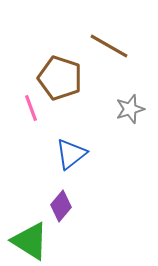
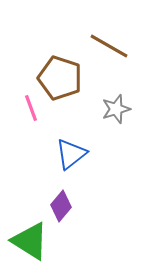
gray star: moved 14 px left
